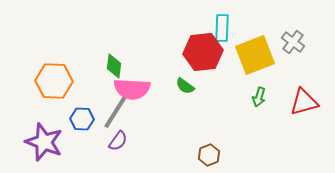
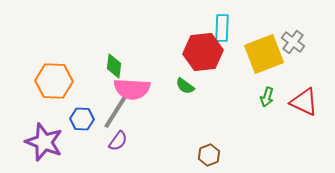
yellow square: moved 9 px right, 1 px up
green arrow: moved 8 px right
red triangle: rotated 40 degrees clockwise
